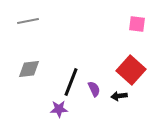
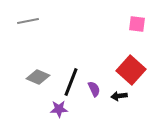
gray diamond: moved 9 px right, 8 px down; rotated 30 degrees clockwise
